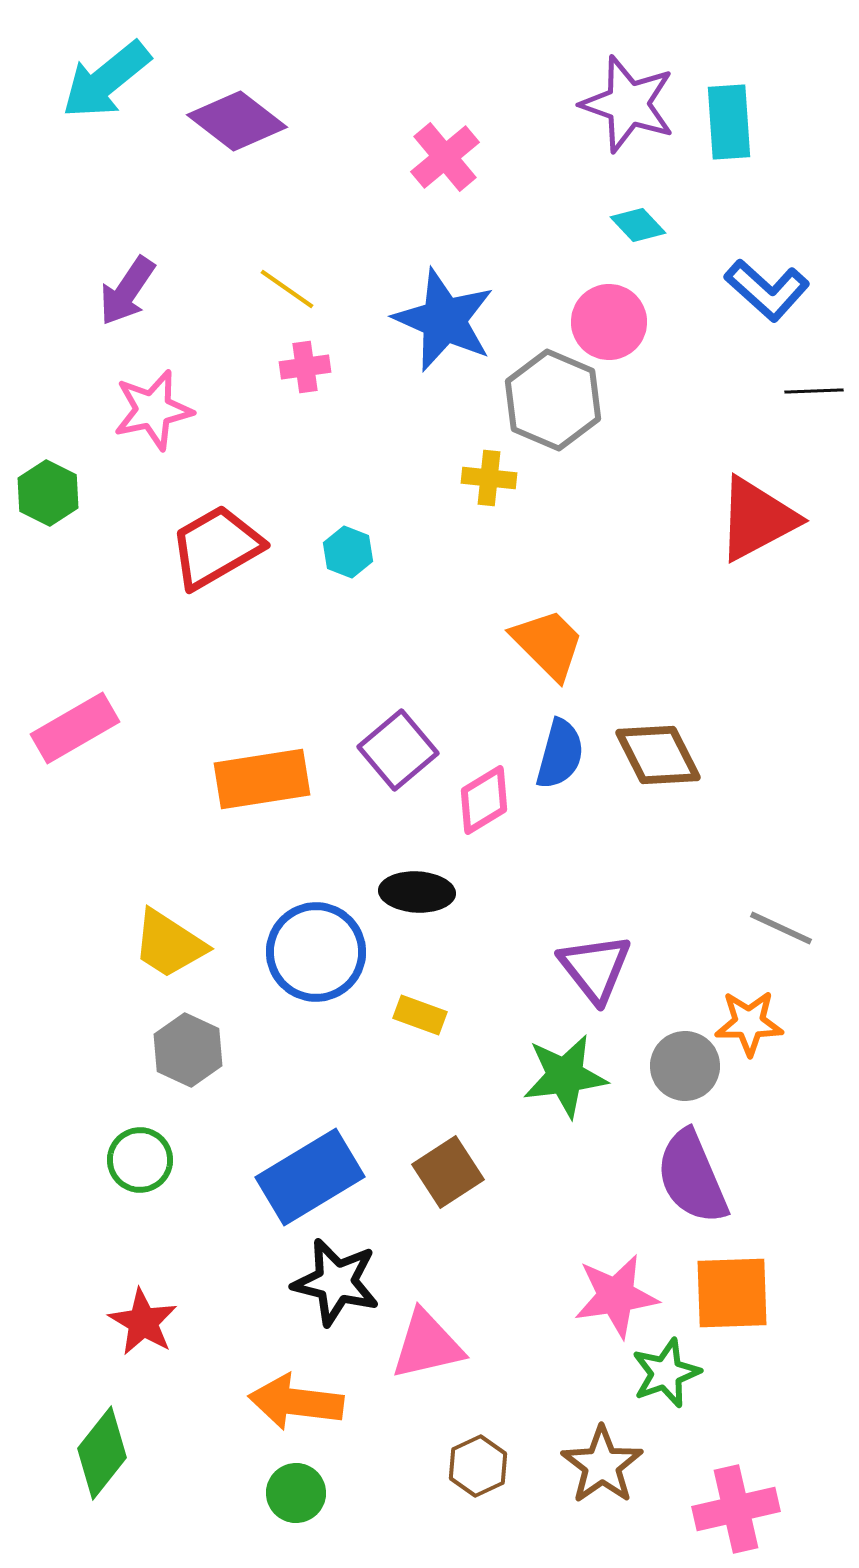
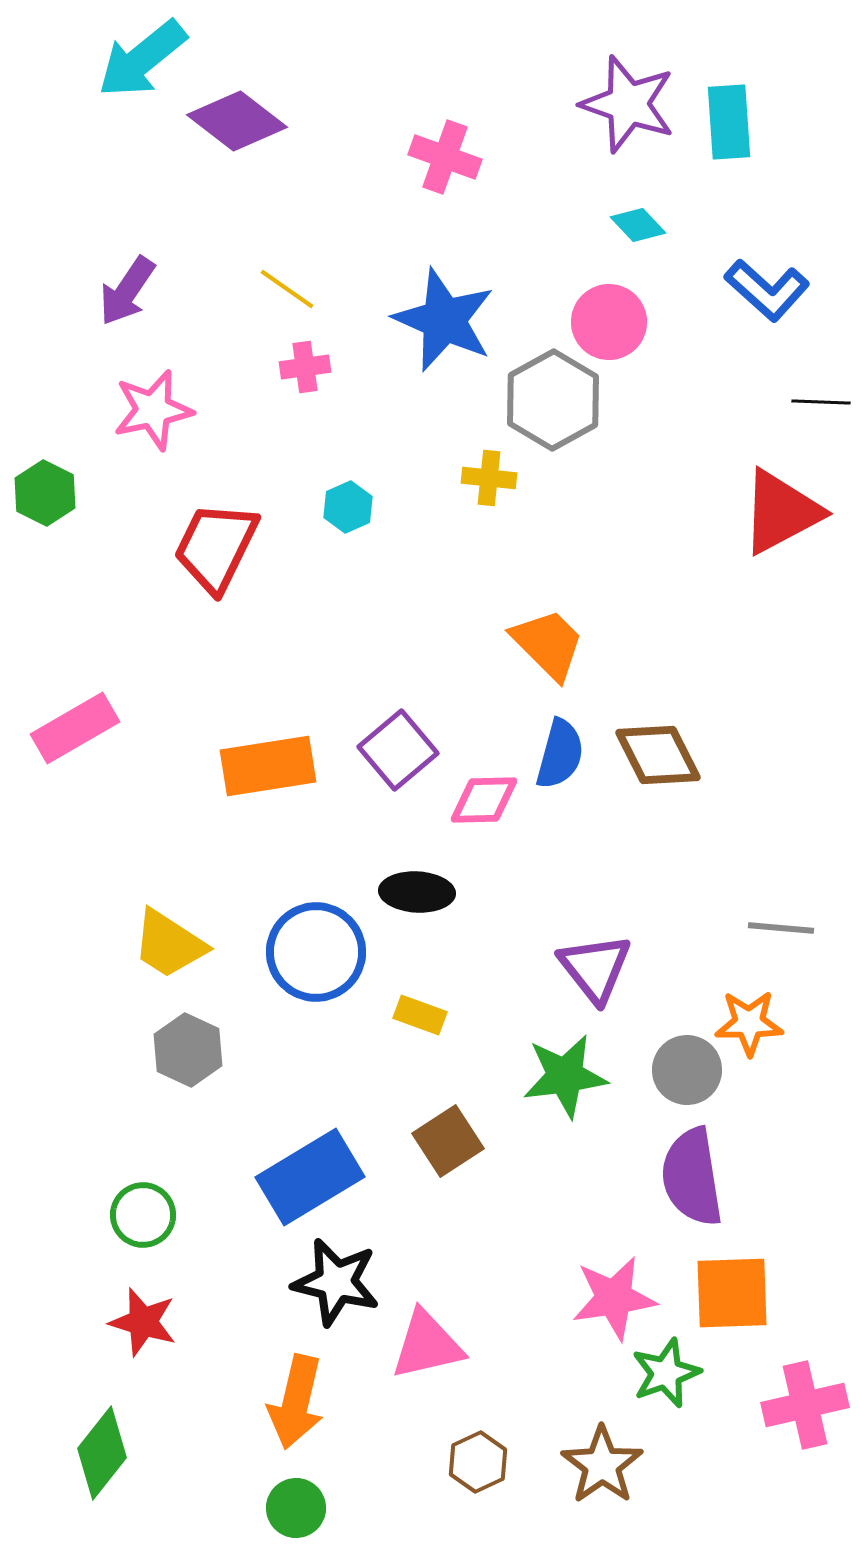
cyan arrow at (106, 80): moved 36 px right, 21 px up
pink cross at (445, 157): rotated 30 degrees counterclockwise
black line at (814, 391): moved 7 px right, 11 px down; rotated 4 degrees clockwise
gray hexagon at (553, 400): rotated 8 degrees clockwise
green hexagon at (48, 493): moved 3 px left
red triangle at (757, 519): moved 24 px right, 7 px up
red trapezoid at (216, 547): rotated 34 degrees counterclockwise
cyan hexagon at (348, 552): moved 45 px up; rotated 15 degrees clockwise
orange rectangle at (262, 779): moved 6 px right, 13 px up
pink diamond at (484, 800): rotated 30 degrees clockwise
gray line at (781, 928): rotated 20 degrees counterclockwise
gray circle at (685, 1066): moved 2 px right, 4 px down
green circle at (140, 1160): moved 3 px right, 55 px down
brown square at (448, 1172): moved 31 px up
purple semicircle at (692, 1177): rotated 14 degrees clockwise
pink star at (616, 1296): moved 2 px left, 2 px down
red star at (143, 1322): rotated 14 degrees counterclockwise
orange arrow at (296, 1402): rotated 84 degrees counterclockwise
brown hexagon at (478, 1466): moved 4 px up
green circle at (296, 1493): moved 15 px down
pink cross at (736, 1509): moved 69 px right, 104 px up
